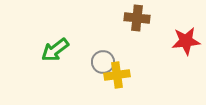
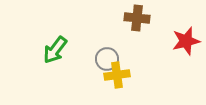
red star: rotated 8 degrees counterclockwise
green arrow: rotated 16 degrees counterclockwise
gray circle: moved 4 px right, 3 px up
